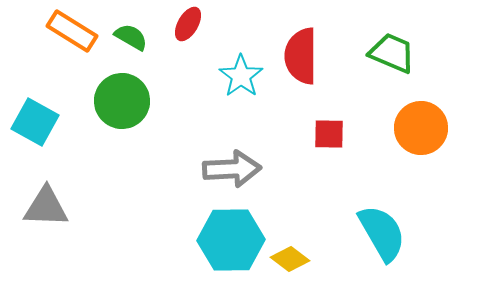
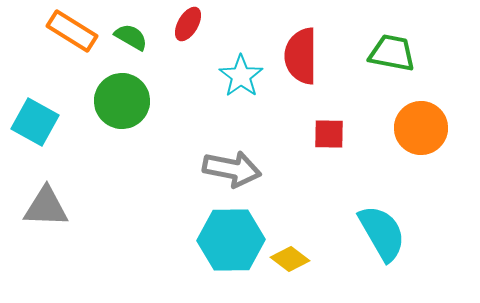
green trapezoid: rotated 12 degrees counterclockwise
gray arrow: rotated 14 degrees clockwise
